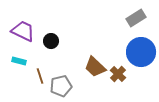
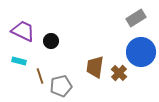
brown trapezoid: rotated 55 degrees clockwise
brown cross: moved 1 px right, 1 px up
